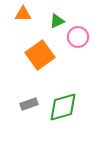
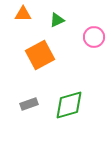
green triangle: moved 1 px up
pink circle: moved 16 px right
orange square: rotated 8 degrees clockwise
green diamond: moved 6 px right, 2 px up
